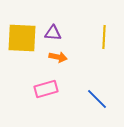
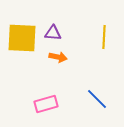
pink rectangle: moved 15 px down
